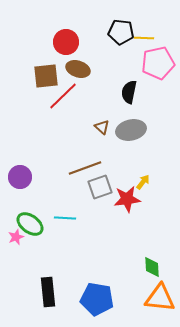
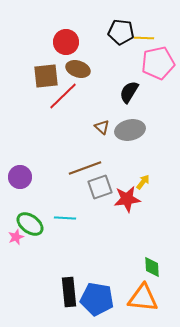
black semicircle: rotated 20 degrees clockwise
gray ellipse: moved 1 px left
black rectangle: moved 21 px right
orange triangle: moved 17 px left
